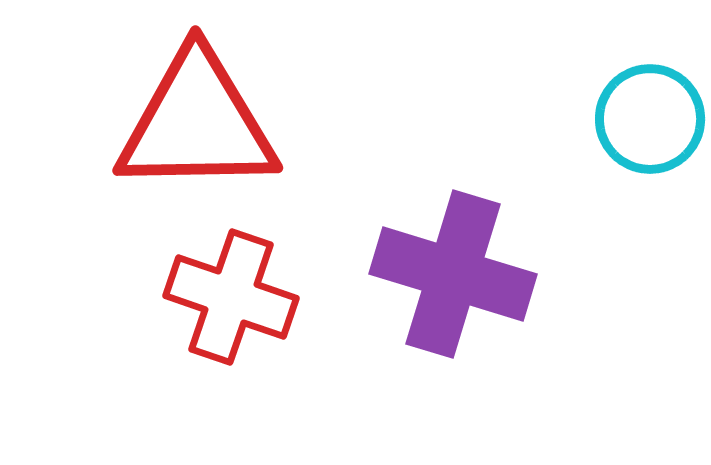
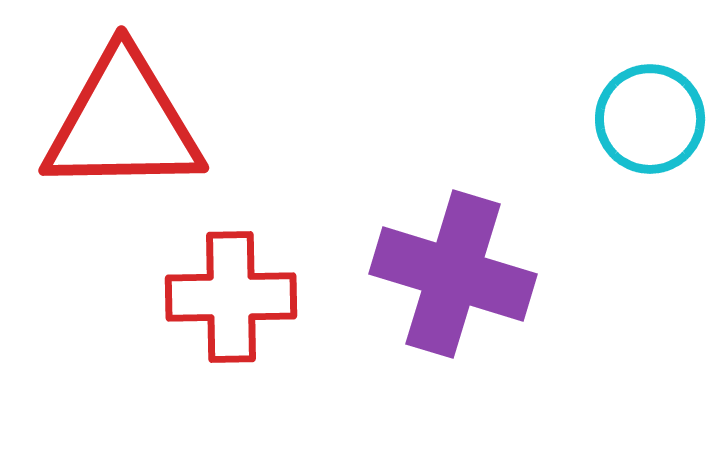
red triangle: moved 74 px left
red cross: rotated 20 degrees counterclockwise
